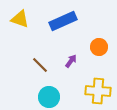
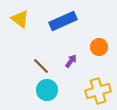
yellow triangle: rotated 18 degrees clockwise
brown line: moved 1 px right, 1 px down
yellow cross: rotated 20 degrees counterclockwise
cyan circle: moved 2 px left, 7 px up
